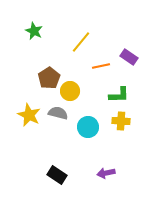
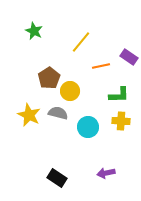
black rectangle: moved 3 px down
